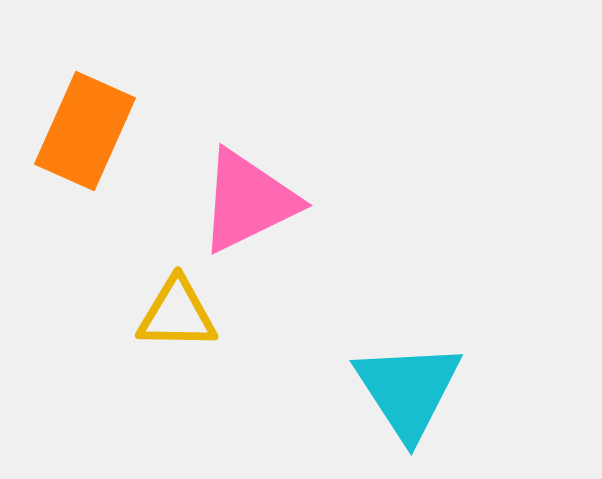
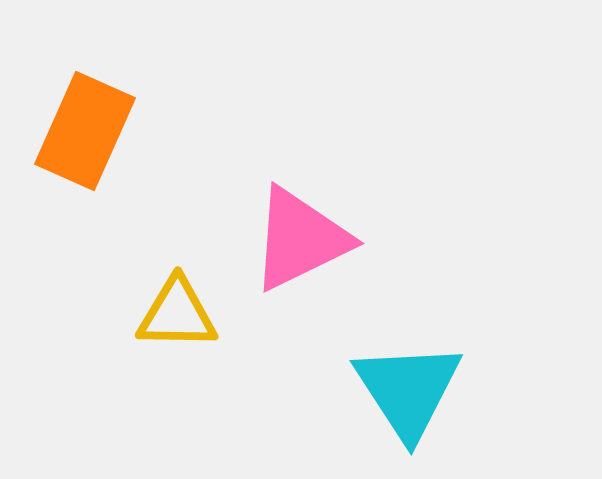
pink triangle: moved 52 px right, 38 px down
